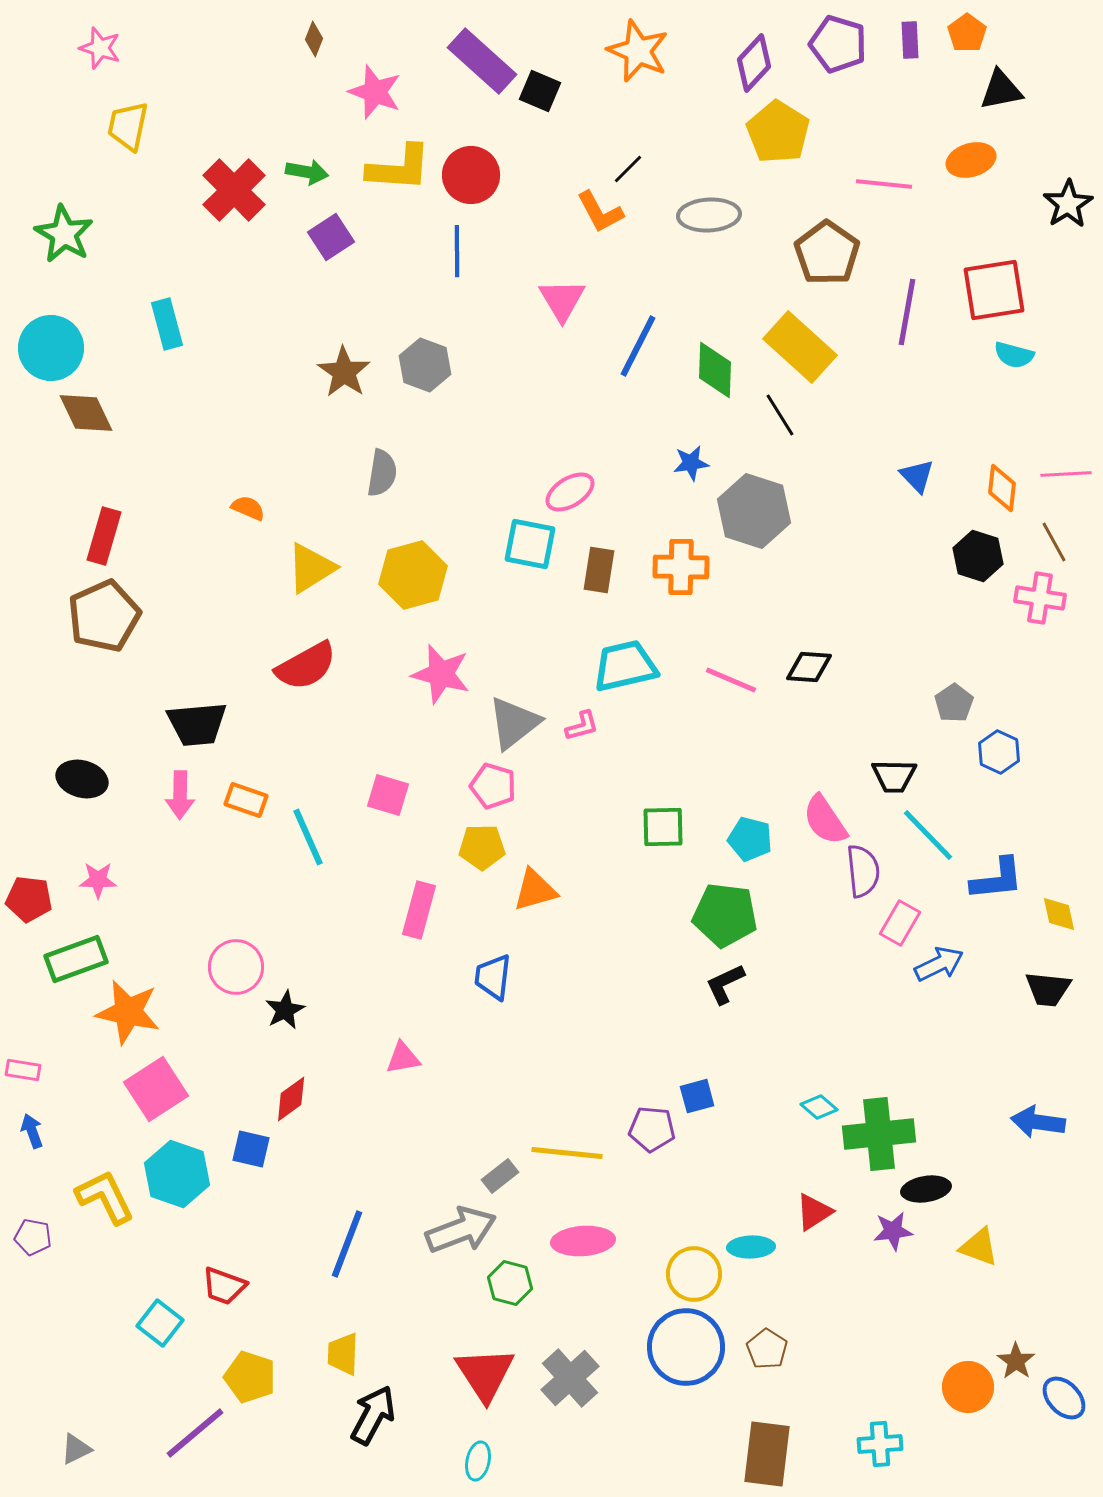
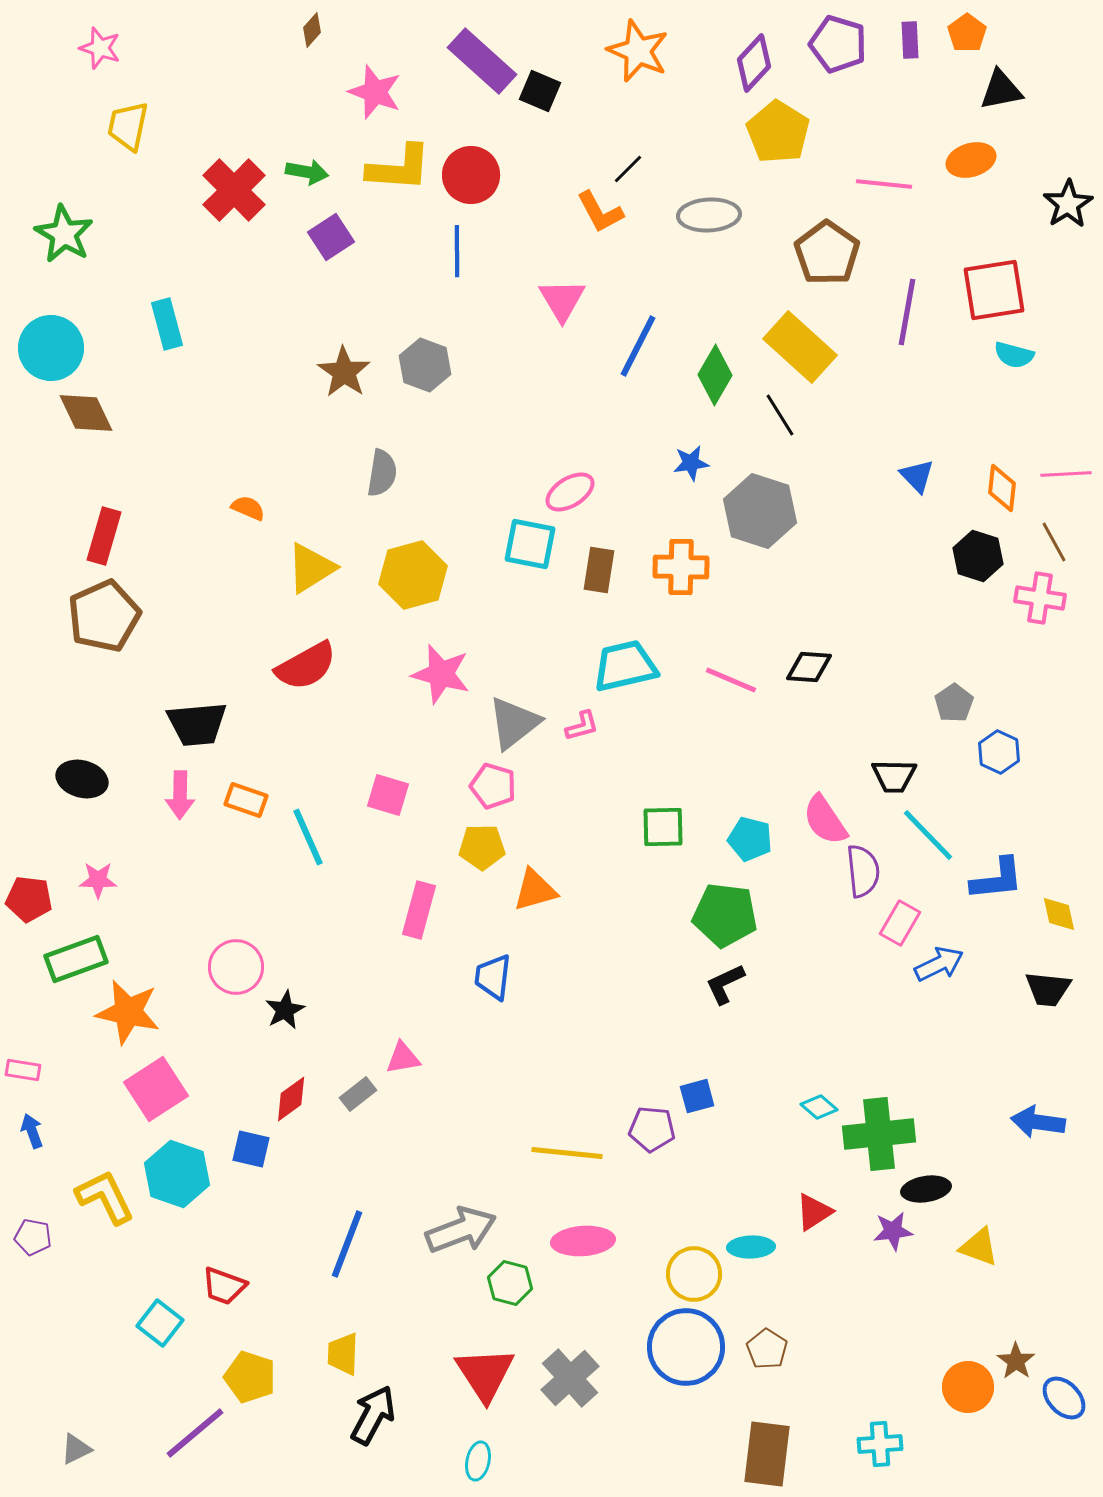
brown diamond at (314, 39): moved 2 px left, 9 px up; rotated 20 degrees clockwise
green diamond at (715, 370): moved 5 px down; rotated 28 degrees clockwise
gray hexagon at (754, 511): moved 6 px right
gray rectangle at (500, 1176): moved 142 px left, 82 px up
